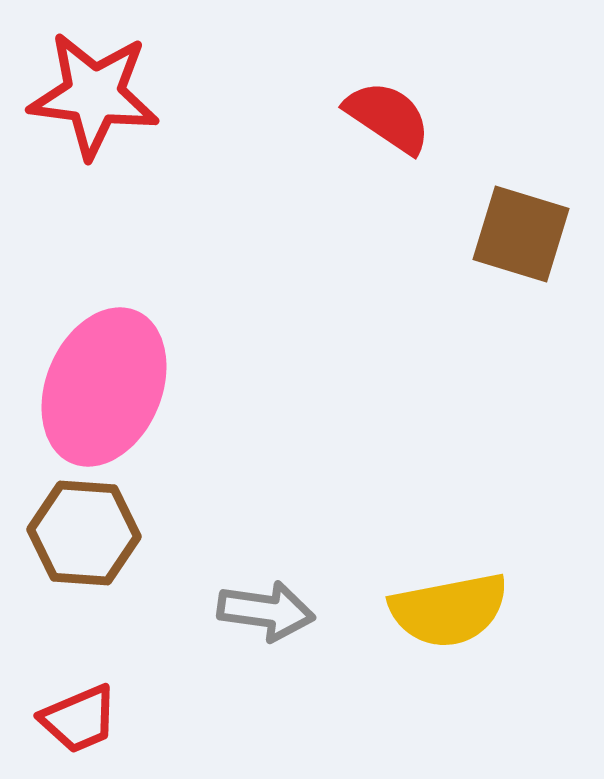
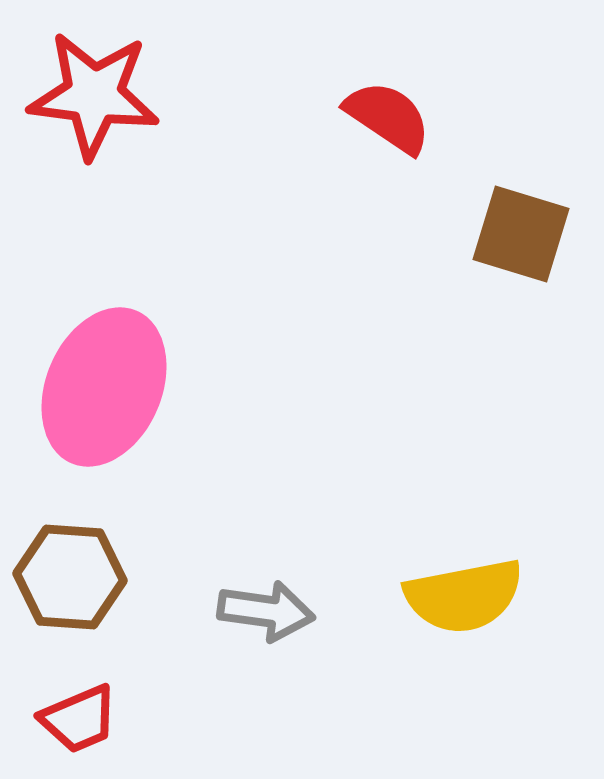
brown hexagon: moved 14 px left, 44 px down
yellow semicircle: moved 15 px right, 14 px up
